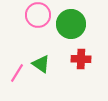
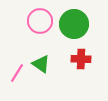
pink circle: moved 2 px right, 6 px down
green circle: moved 3 px right
